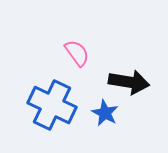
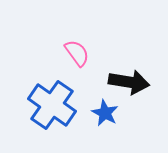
blue cross: rotated 9 degrees clockwise
